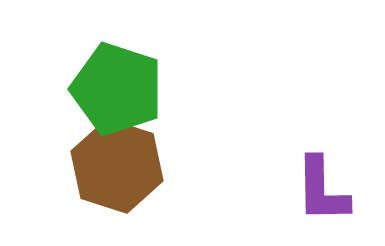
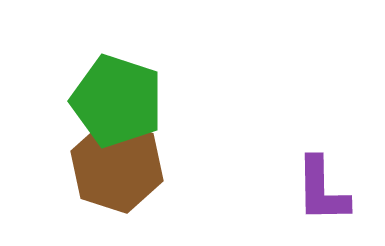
green pentagon: moved 12 px down
